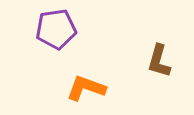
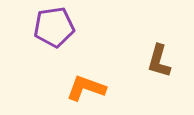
purple pentagon: moved 2 px left, 2 px up
